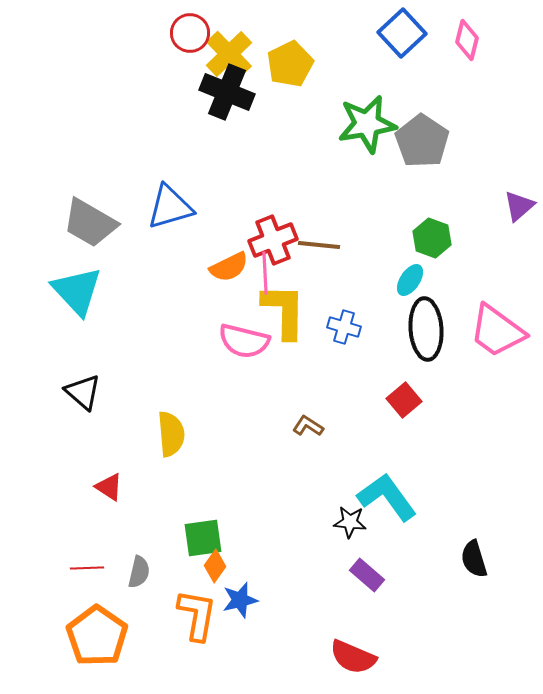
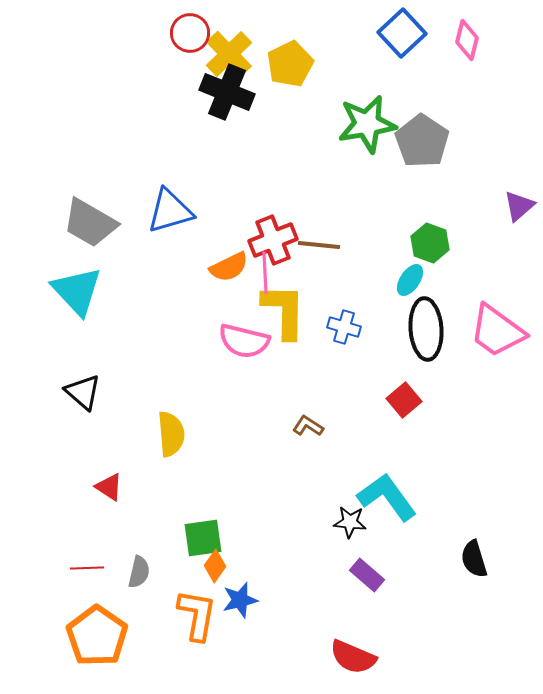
blue triangle: moved 4 px down
green hexagon: moved 2 px left, 5 px down
